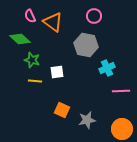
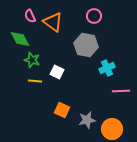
green diamond: rotated 20 degrees clockwise
white square: rotated 32 degrees clockwise
orange circle: moved 10 px left
